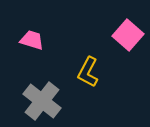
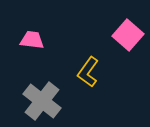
pink trapezoid: rotated 10 degrees counterclockwise
yellow L-shape: rotated 8 degrees clockwise
